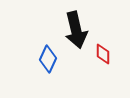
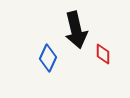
blue diamond: moved 1 px up
